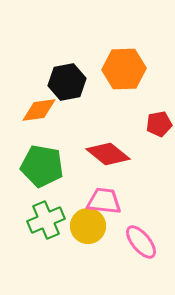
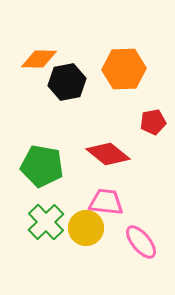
orange diamond: moved 51 px up; rotated 9 degrees clockwise
red pentagon: moved 6 px left, 2 px up
pink trapezoid: moved 2 px right, 1 px down
green cross: moved 2 px down; rotated 21 degrees counterclockwise
yellow circle: moved 2 px left, 2 px down
